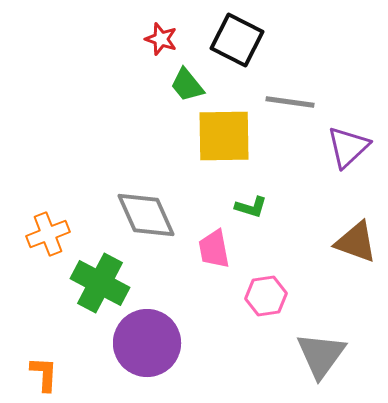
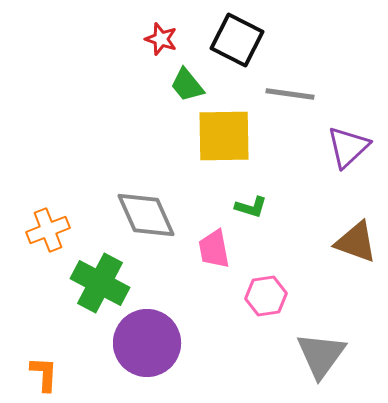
gray line: moved 8 px up
orange cross: moved 4 px up
